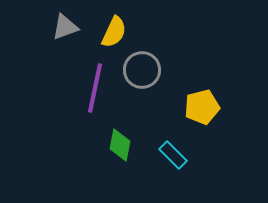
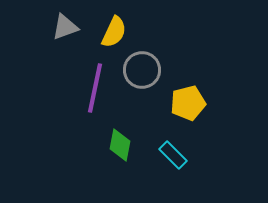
yellow pentagon: moved 14 px left, 4 px up
